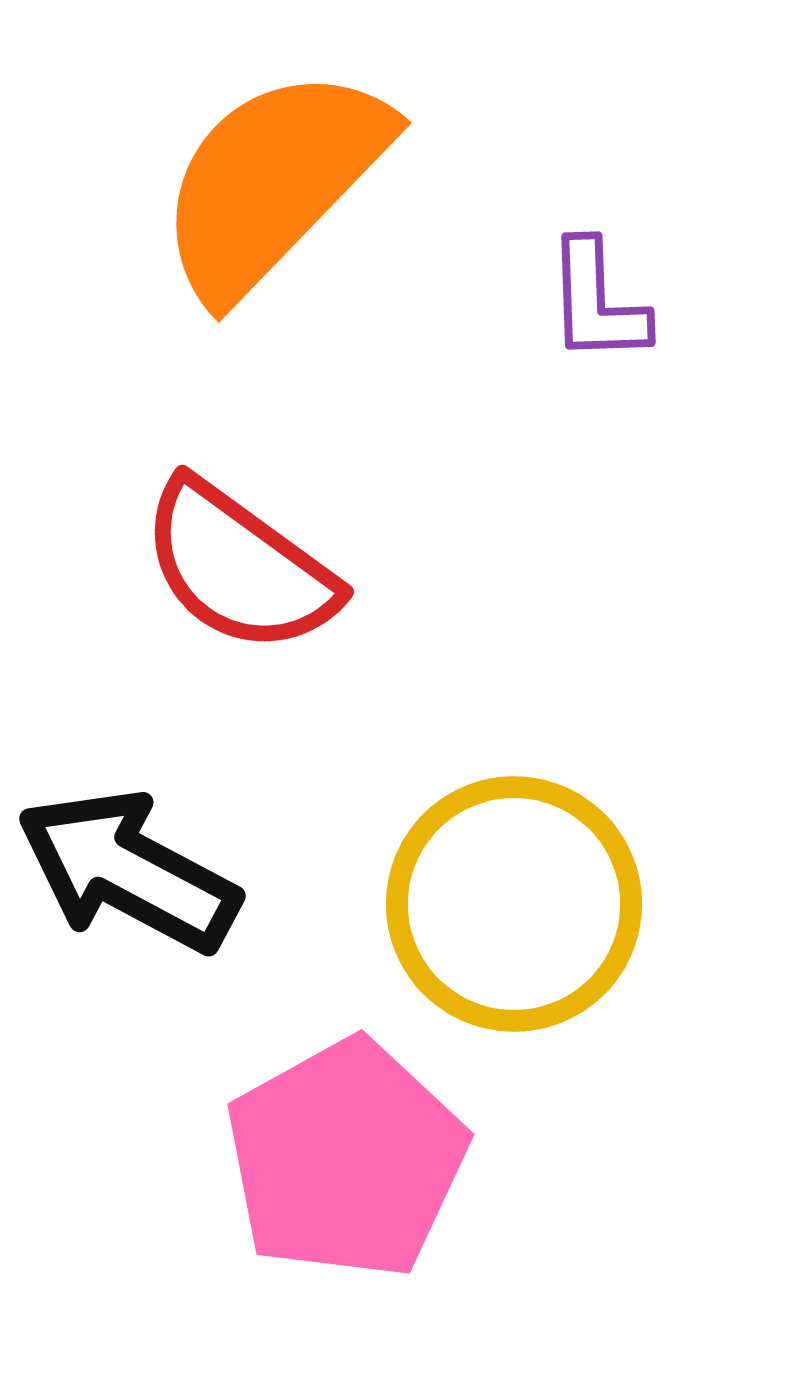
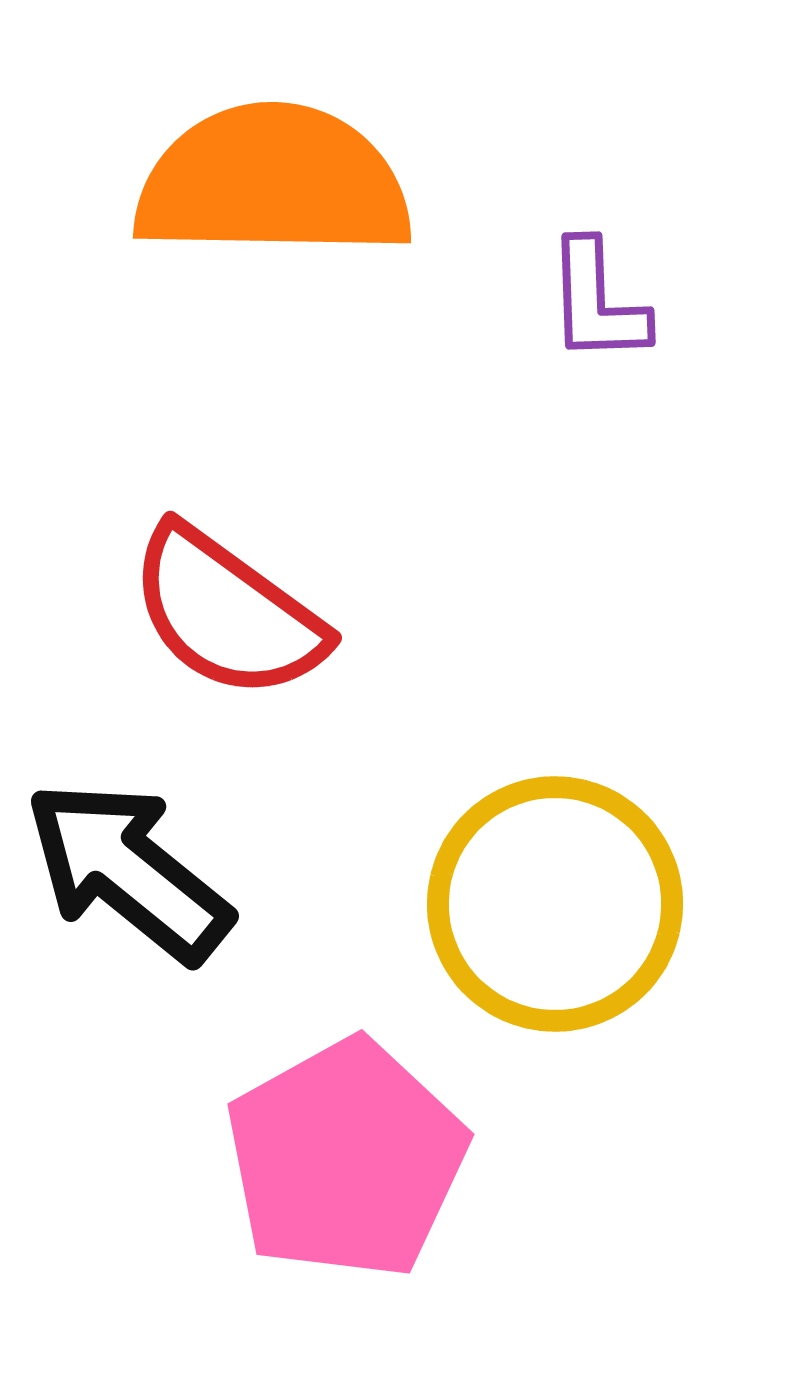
orange semicircle: rotated 47 degrees clockwise
red semicircle: moved 12 px left, 46 px down
black arrow: rotated 11 degrees clockwise
yellow circle: moved 41 px right
